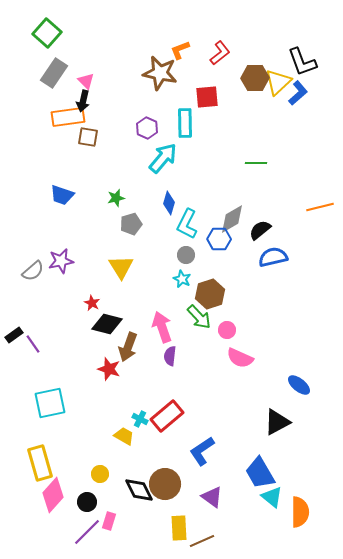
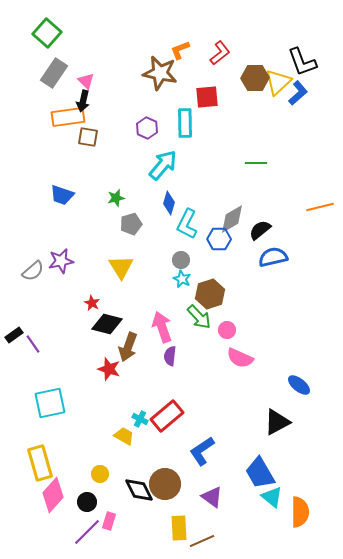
cyan arrow at (163, 158): moved 7 px down
gray circle at (186, 255): moved 5 px left, 5 px down
